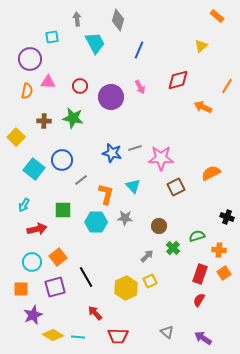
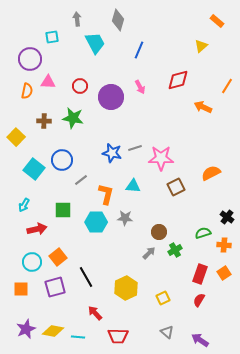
orange rectangle at (217, 16): moved 5 px down
cyan triangle at (133, 186): rotated 42 degrees counterclockwise
black cross at (227, 217): rotated 16 degrees clockwise
brown circle at (159, 226): moved 6 px down
green semicircle at (197, 236): moved 6 px right, 3 px up
green cross at (173, 248): moved 2 px right, 2 px down; rotated 16 degrees clockwise
orange cross at (219, 250): moved 5 px right, 5 px up
gray arrow at (147, 256): moved 2 px right, 3 px up
yellow square at (150, 281): moved 13 px right, 17 px down
purple star at (33, 315): moved 7 px left, 14 px down
yellow diamond at (53, 335): moved 4 px up; rotated 20 degrees counterclockwise
purple arrow at (203, 338): moved 3 px left, 2 px down
